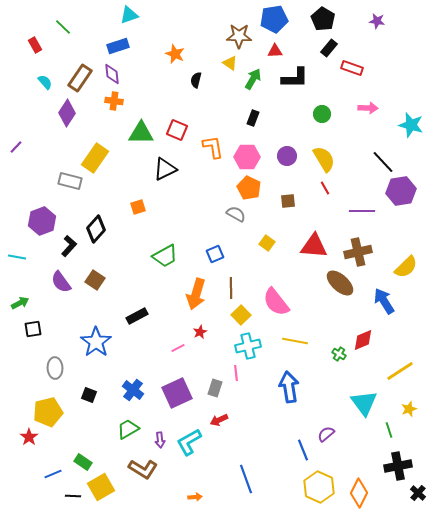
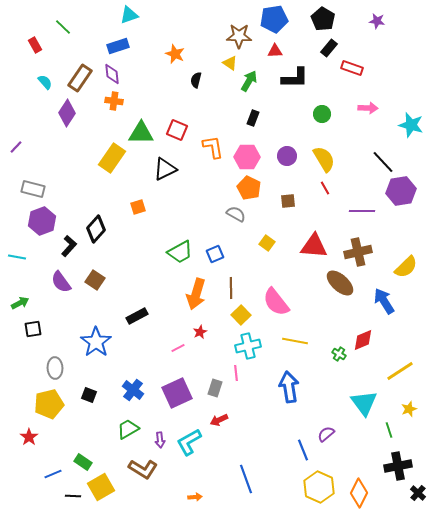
green arrow at (253, 79): moved 4 px left, 2 px down
yellow rectangle at (95, 158): moved 17 px right
gray rectangle at (70, 181): moved 37 px left, 8 px down
green trapezoid at (165, 256): moved 15 px right, 4 px up
yellow pentagon at (48, 412): moved 1 px right, 8 px up
